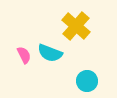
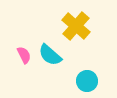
cyan semicircle: moved 2 px down; rotated 20 degrees clockwise
